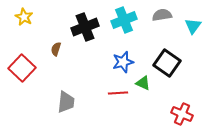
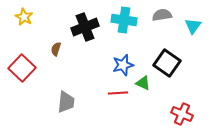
cyan cross: rotated 30 degrees clockwise
blue star: moved 3 px down
